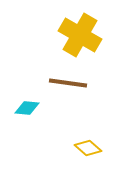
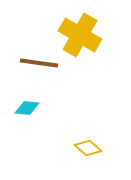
brown line: moved 29 px left, 20 px up
